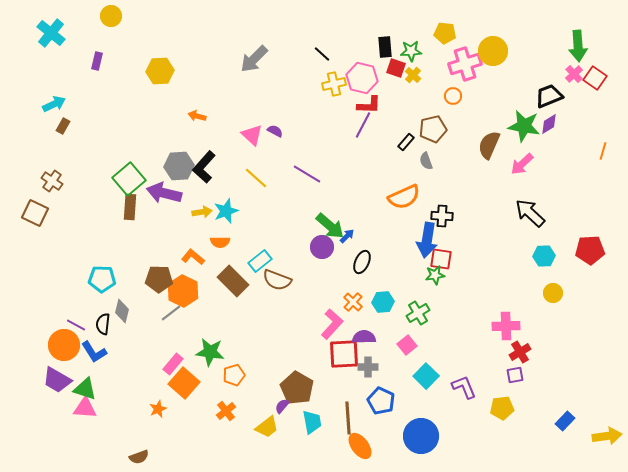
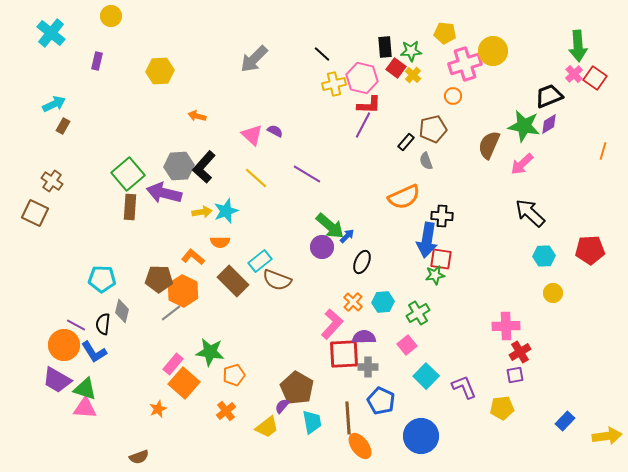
red square at (396, 68): rotated 18 degrees clockwise
green square at (129, 179): moved 1 px left, 5 px up
